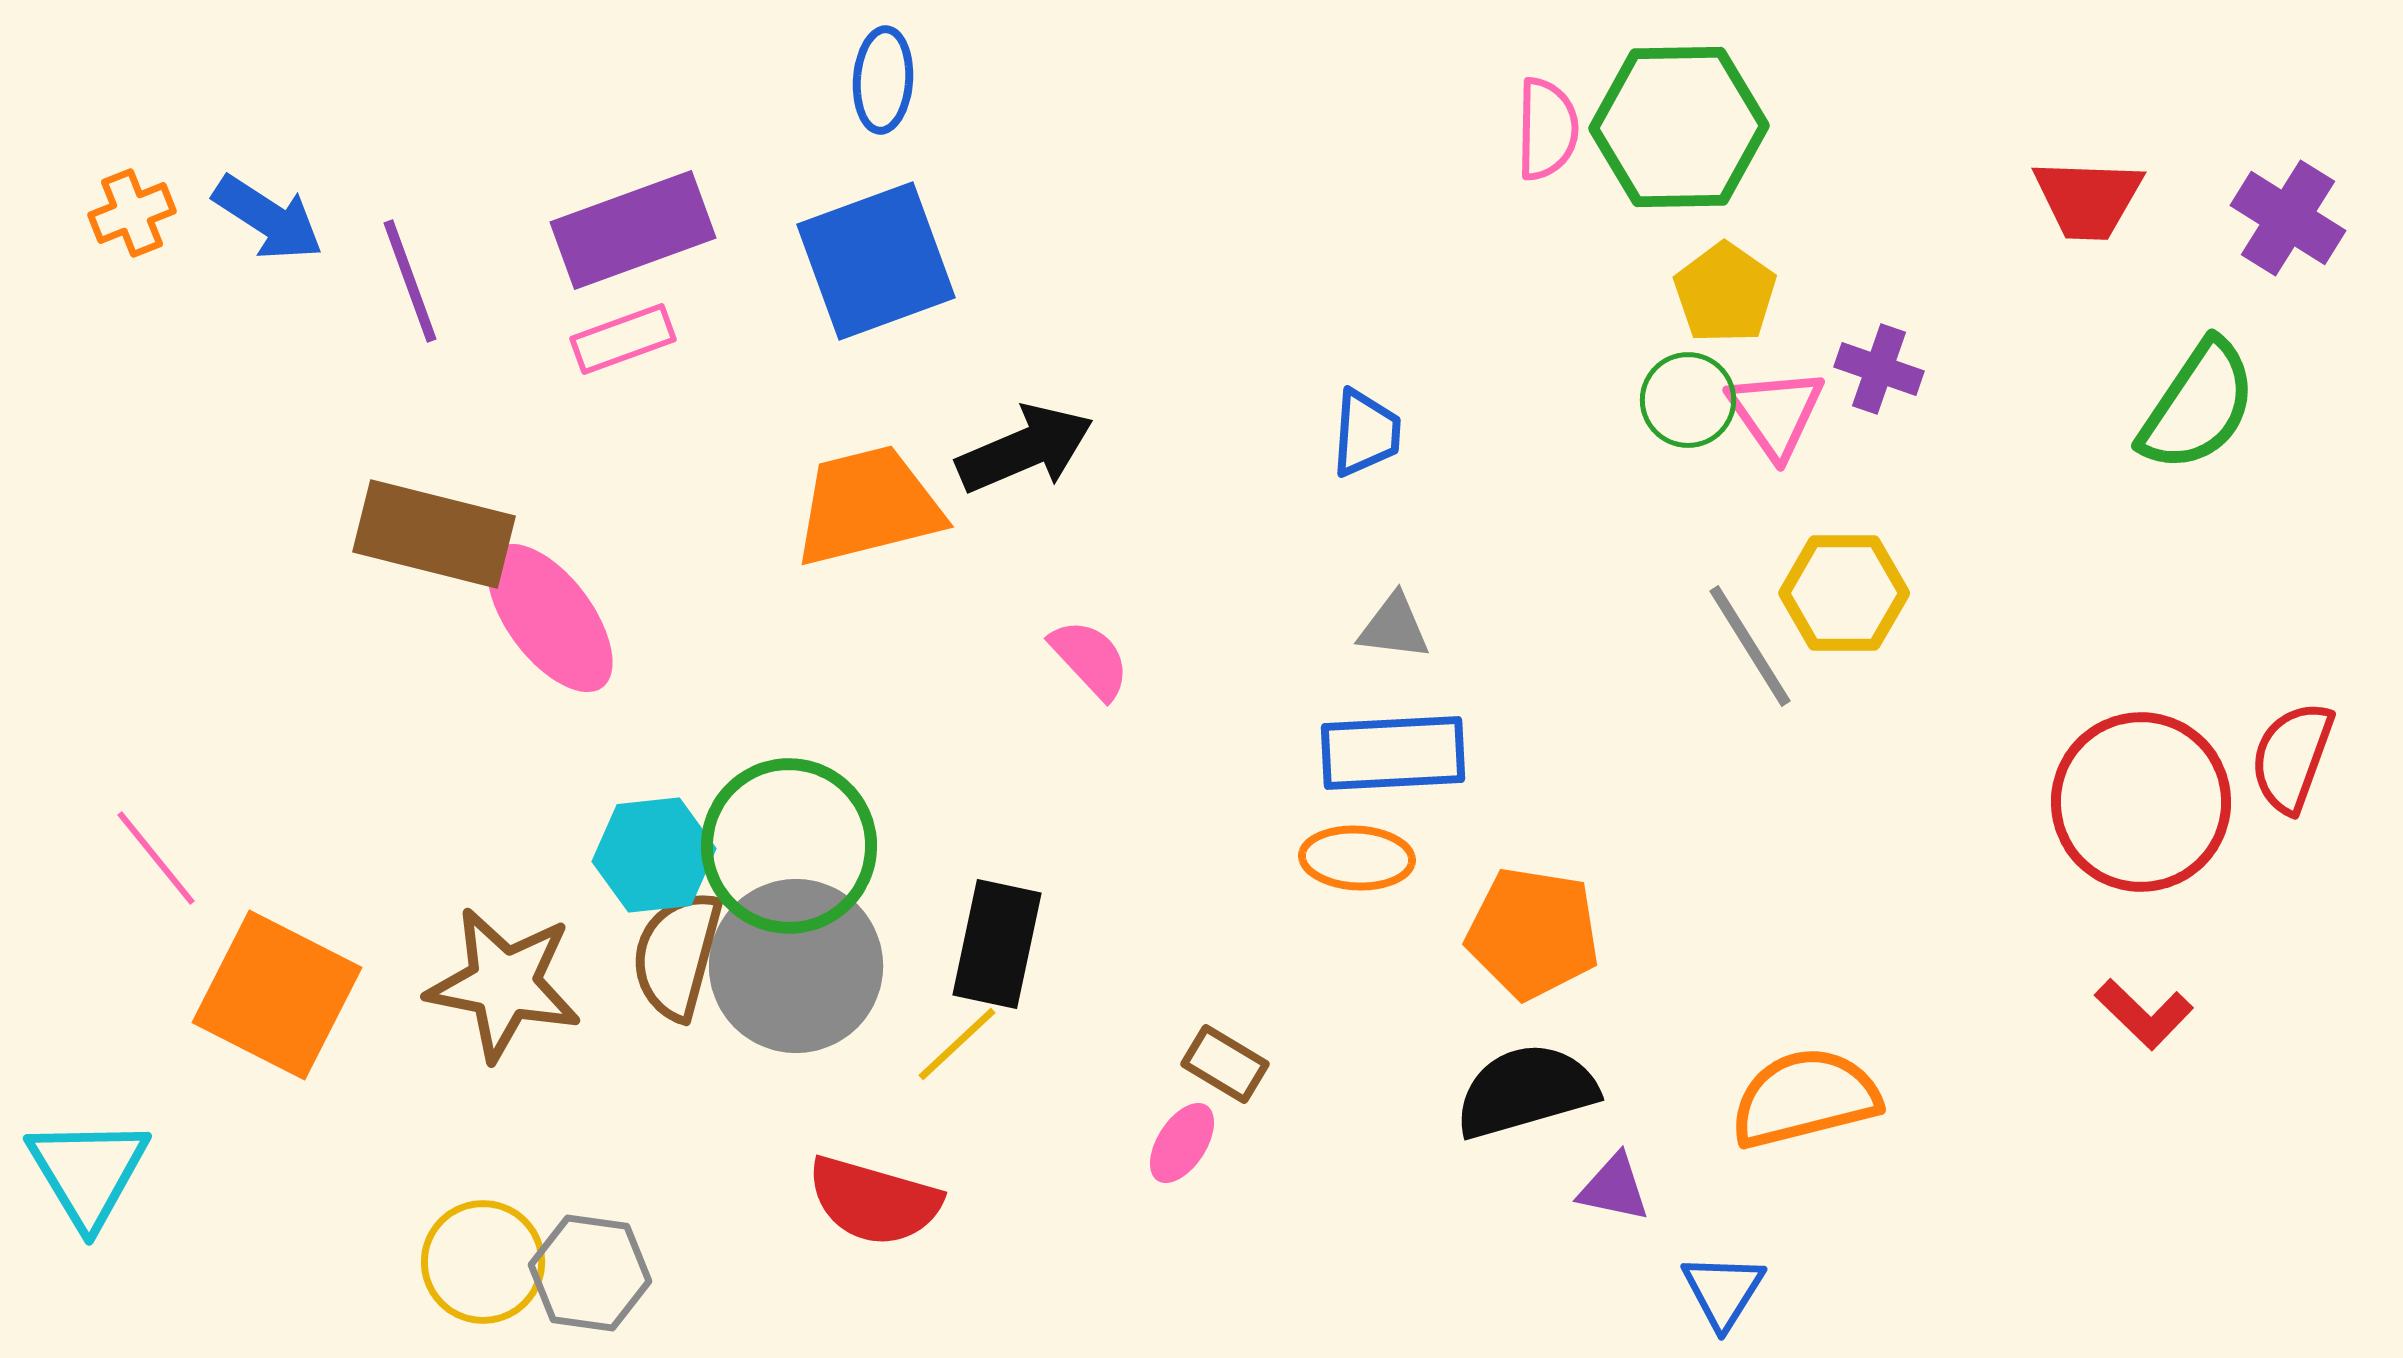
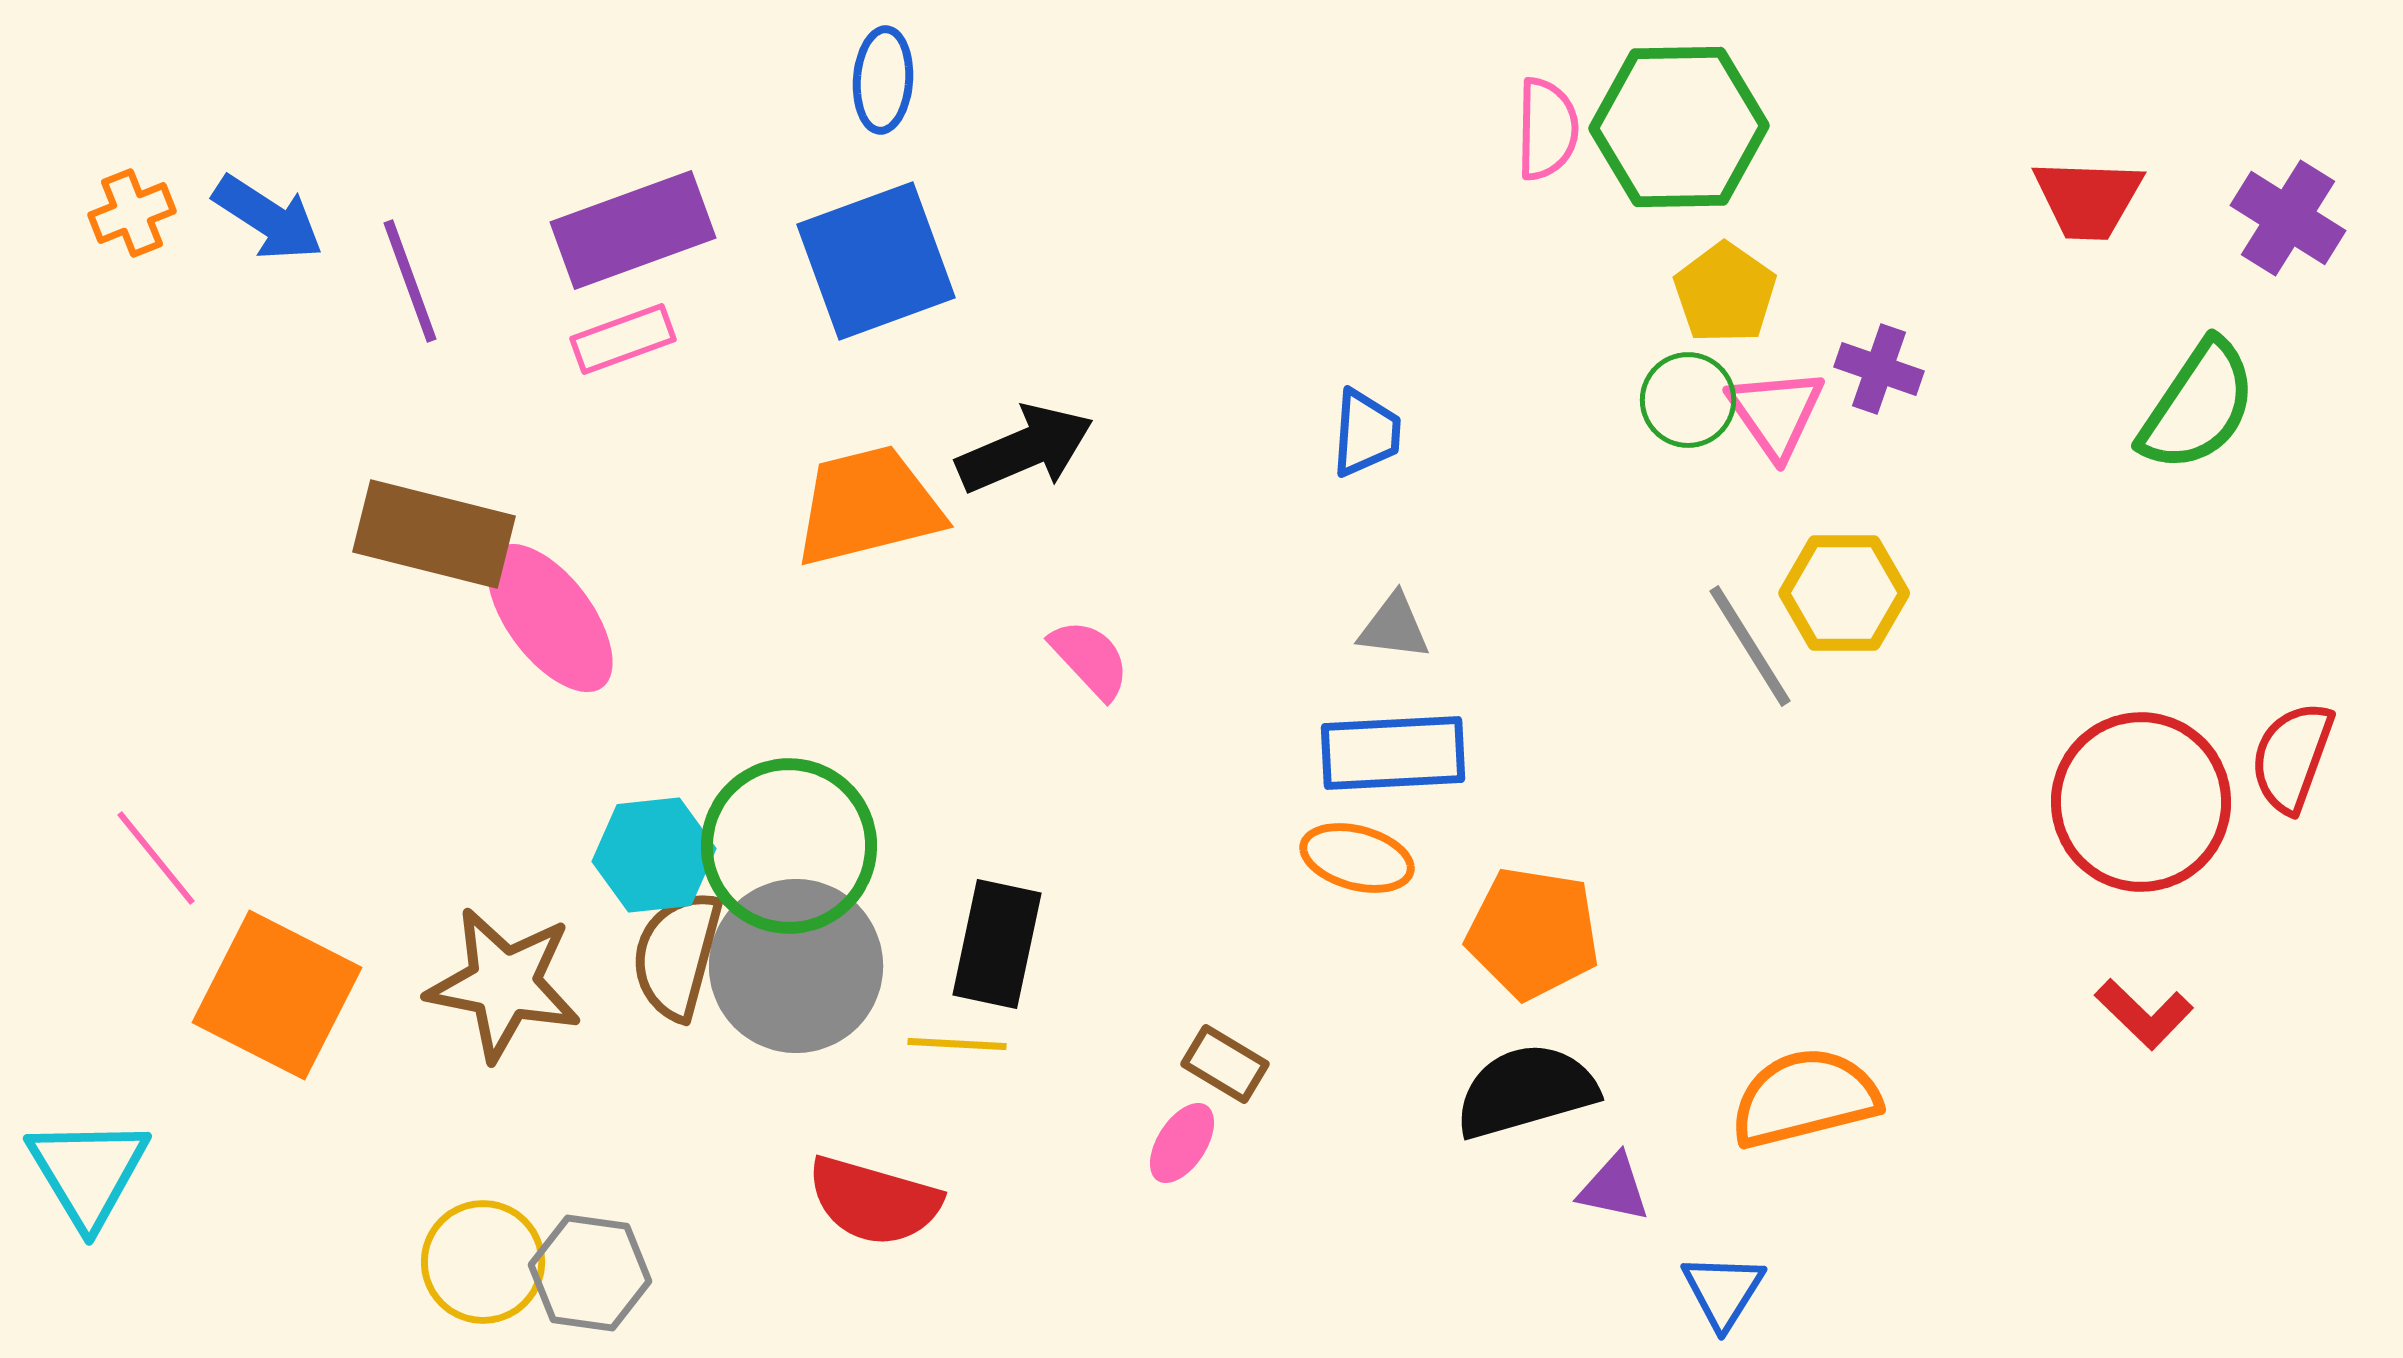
orange ellipse at (1357, 858): rotated 12 degrees clockwise
yellow line at (957, 1044): rotated 46 degrees clockwise
